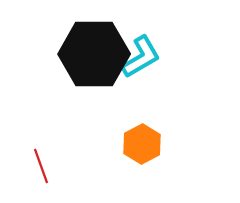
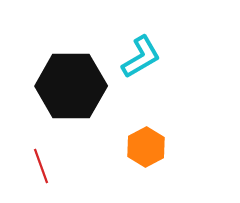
black hexagon: moved 23 px left, 32 px down
orange hexagon: moved 4 px right, 3 px down
